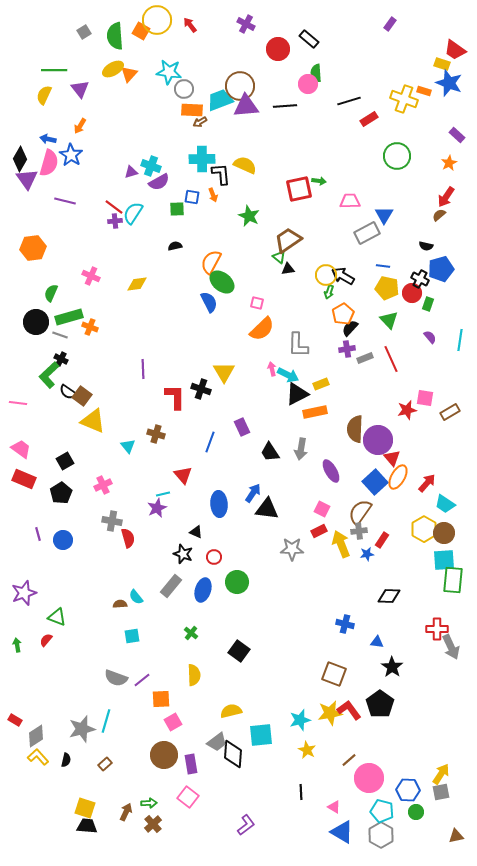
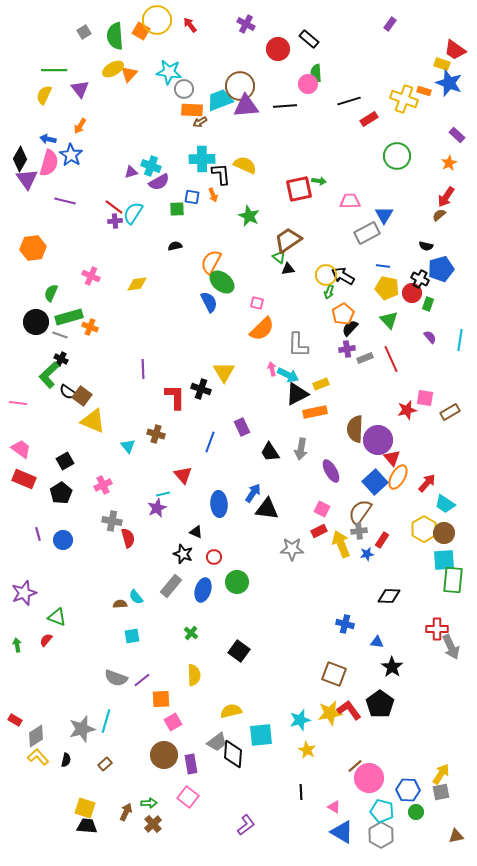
brown line at (349, 760): moved 6 px right, 6 px down
